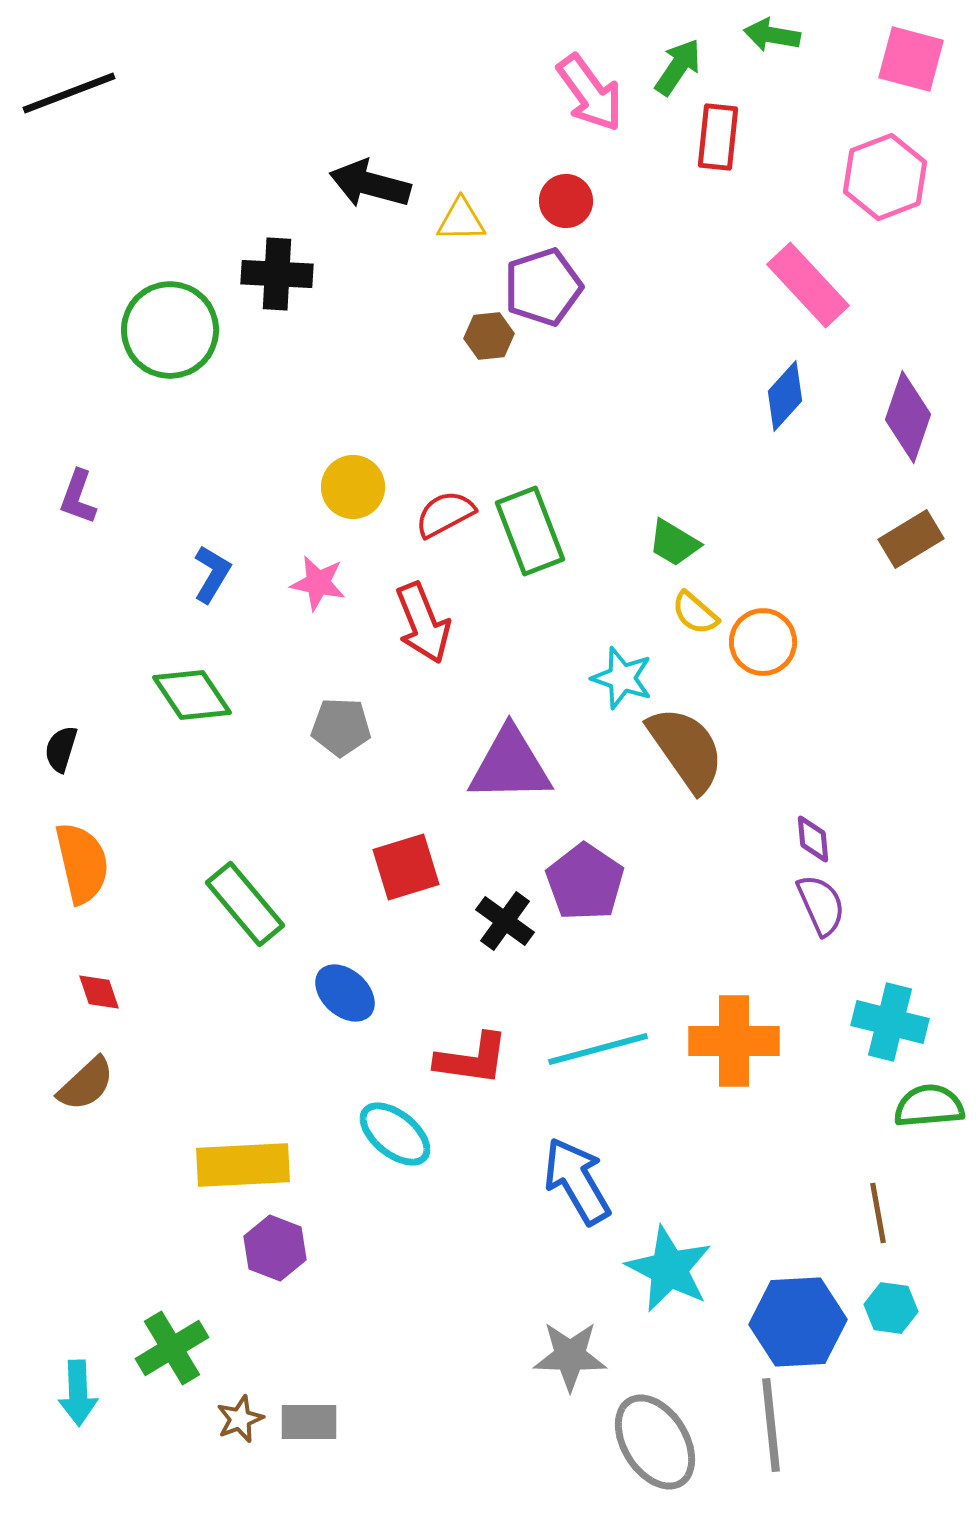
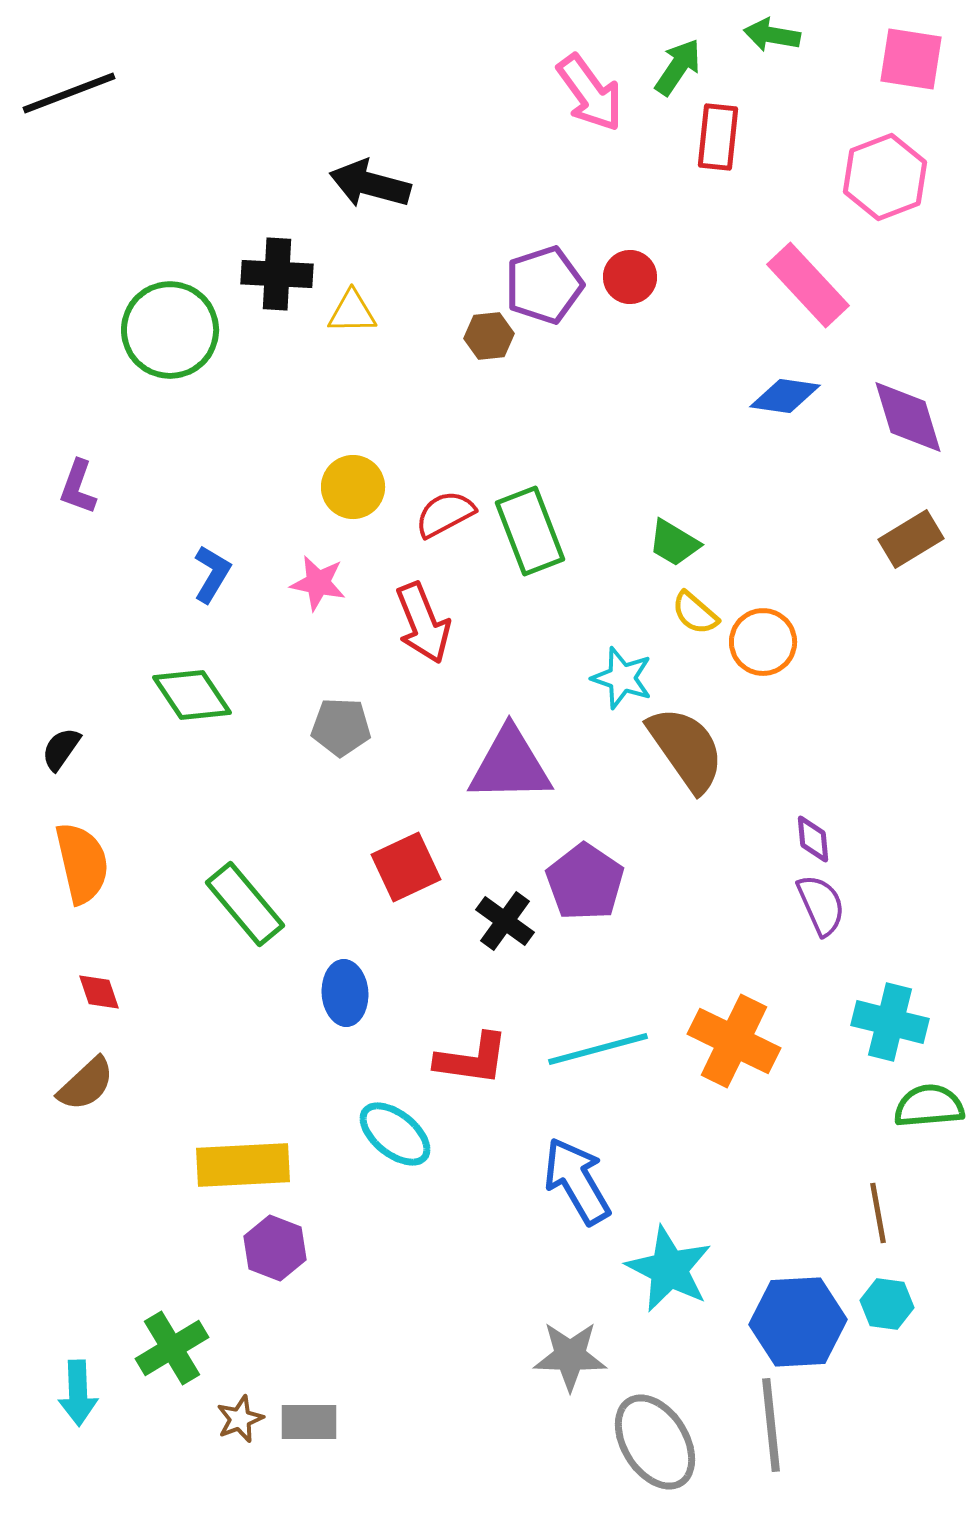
pink square at (911, 59): rotated 6 degrees counterclockwise
red circle at (566, 201): moved 64 px right, 76 px down
yellow triangle at (461, 220): moved 109 px left, 92 px down
purple pentagon at (543, 287): moved 1 px right, 2 px up
blue diamond at (785, 396): rotated 56 degrees clockwise
purple diamond at (908, 417): rotated 36 degrees counterclockwise
purple L-shape at (78, 497): moved 10 px up
black semicircle at (61, 749): rotated 18 degrees clockwise
red square at (406, 867): rotated 8 degrees counterclockwise
blue ellipse at (345, 993): rotated 44 degrees clockwise
orange cross at (734, 1041): rotated 26 degrees clockwise
cyan hexagon at (891, 1308): moved 4 px left, 4 px up
